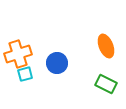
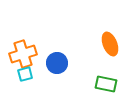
orange ellipse: moved 4 px right, 2 px up
orange cross: moved 5 px right
green rectangle: rotated 15 degrees counterclockwise
